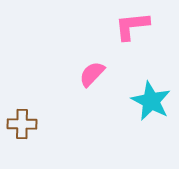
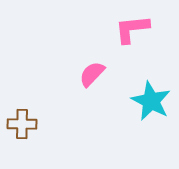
pink L-shape: moved 3 px down
